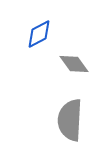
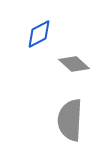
gray diamond: rotated 12 degrees counterclockwise
